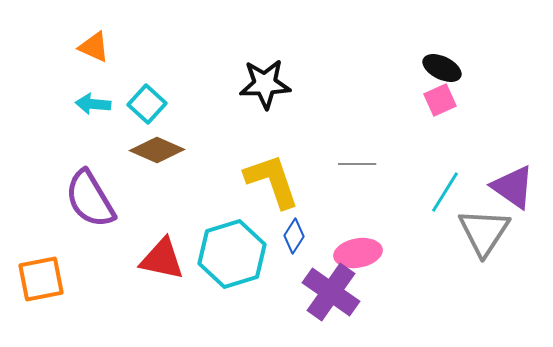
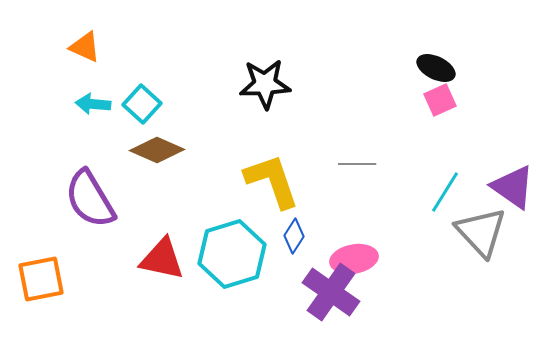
orange triangle: moved 9 px left
black ellipse: moved 6 px left
cyan square: moved 5 px left
gray triangle: moved 3 px left; rotated 16 degrees counterclockwise
pink ellipse: moved 4 px left, 6 px down
